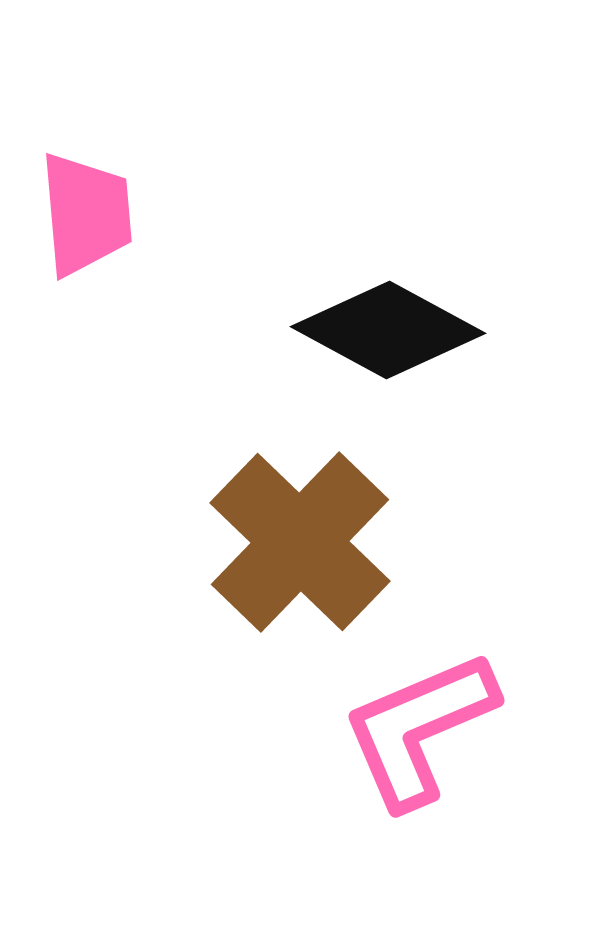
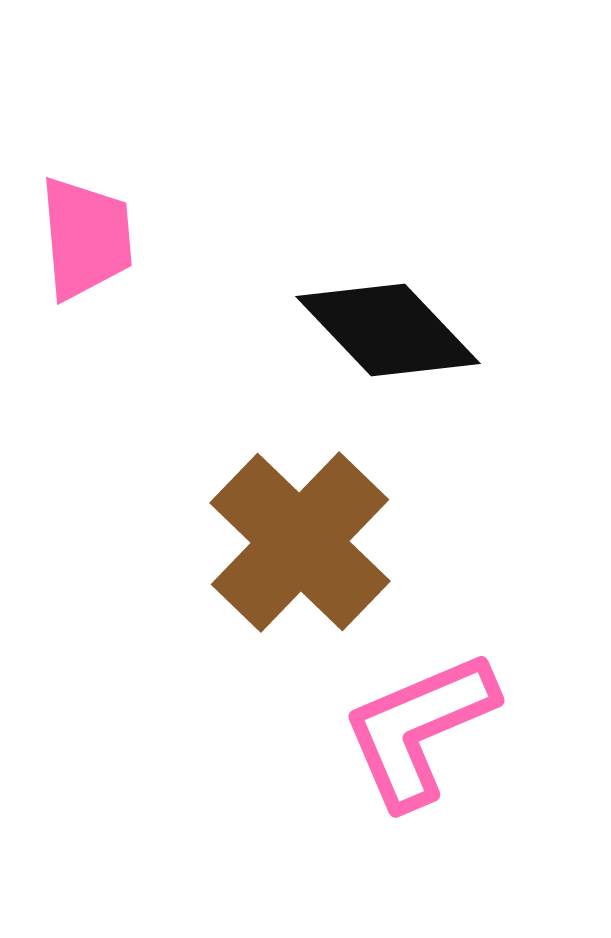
pink trapezoid: moved 24 px down
black diamond: rotated 18 degrees clockwise
